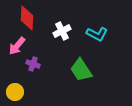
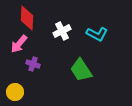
pink arrow: moved 2 px right, 2 px up
